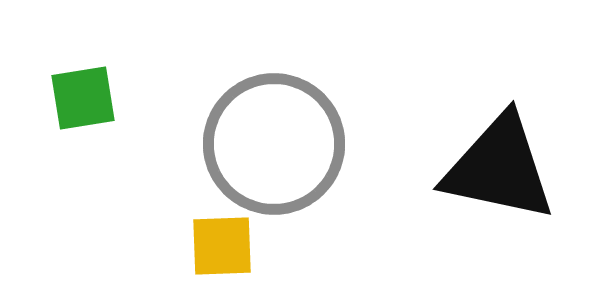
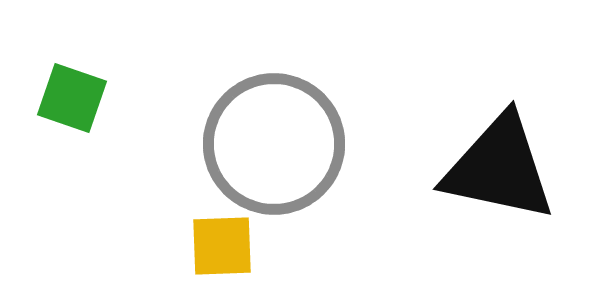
green square: moved 11 px left; rotated 28 degrees clockwise
